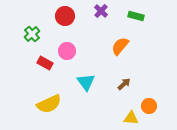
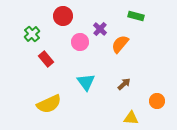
purple cross: moved 1 px left, 18 px down
red circle: moved 2 px left
orange semicircle: moved 2 px up
pink circle: moved 13 px right, 9 px up
red rectangle: moved 1 px right, 4 px up; rotated 21 degrees clockwise
orange circle: moved 8 px right, 5 px up
